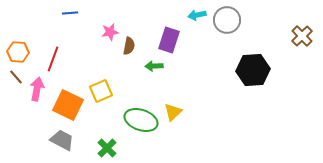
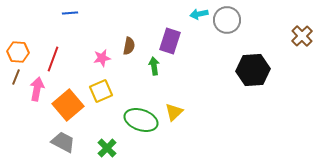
cyan arrow: moved 2 px right, 1 px up
pink star: moved 8 px left, 26 px down
purple rectangle: moved 1 px right, 1 px down
green arrow: rotated 84 degrees clockwise
brown line: rotated 63 degrees clockwise
orange square: rotated 24 degrees clockwise
yellow triangle: moved 1 px right
gray trapezoid: moved 1 px right, 2 px down
